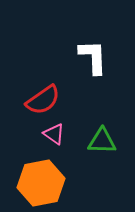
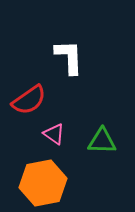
white L-shape: moved 24 px left
red semicircle: moved 14 px left
orange hexagon: moved 2 px right
